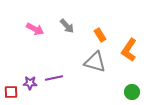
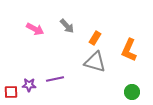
orange rectangle: moved 5 px left, 3 px down; rotated 64 degrees clockwise
orange L-shape: rotated 10 degrees counterclockwise
purple line: moved 1 px right, 1 px down
purple star: moved 1 px left, 2 px down
